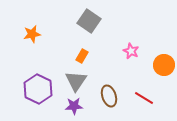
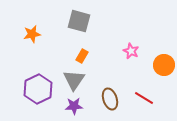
gray square: moved 10 px left; rotated 20 degrees counterclockwise
gray triangle: moved 2 px left, 1 px up
purple hexagon: rotated 8 degrees clockwise
brown ellipse: moved 1 px right, 3 px down
